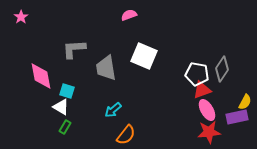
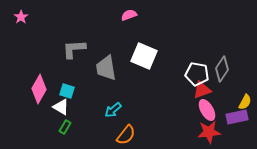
pink diamond: moved 2 px left, 13 px down; rotated 40 degrees clockwise
